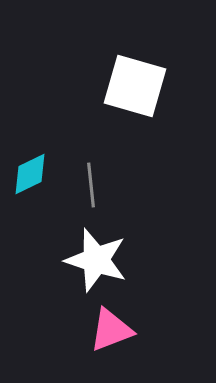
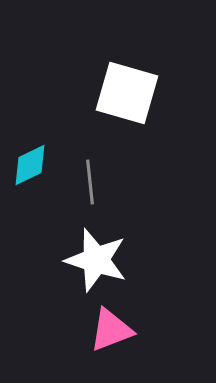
white square: moved 8 px left, 7 px down
cyan diamond: moved 9 px up
gray line: moved 1 px left, 3 px up
